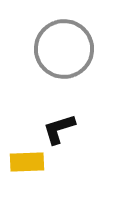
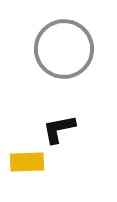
black L-shape: rotated 6 degrees clockwise
